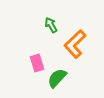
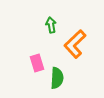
green arrow: rotated 21 degrees clockwise
green semicircle: rotated 140 degrees clockwise
